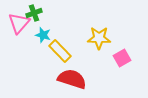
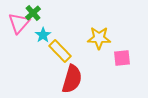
green cross: moved 1 px left; rotated 21 degrees counterclockwise
cyan star: rotated 21 degrees clockwise
pink square: rotated 24 degrees clockwise
red semicircle: rotated 88 degrees clockwise
